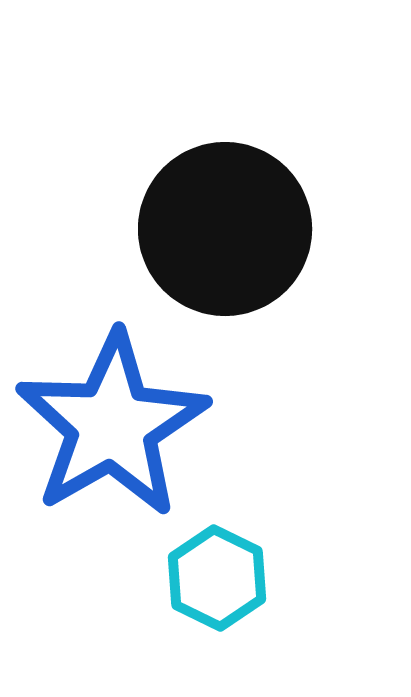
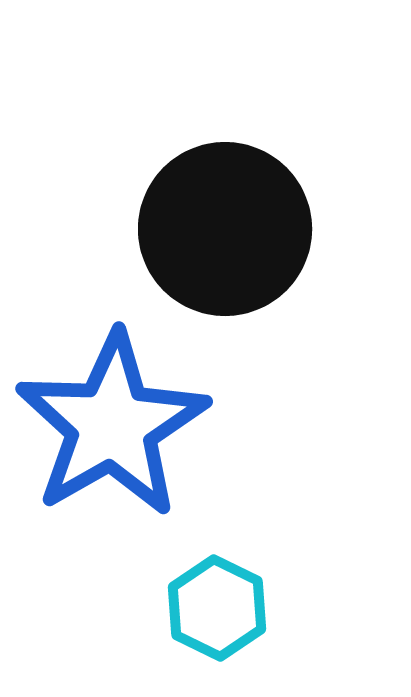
cyan hexagon: moved 30 px down
